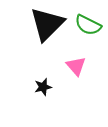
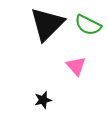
black star: moved 13 px down
